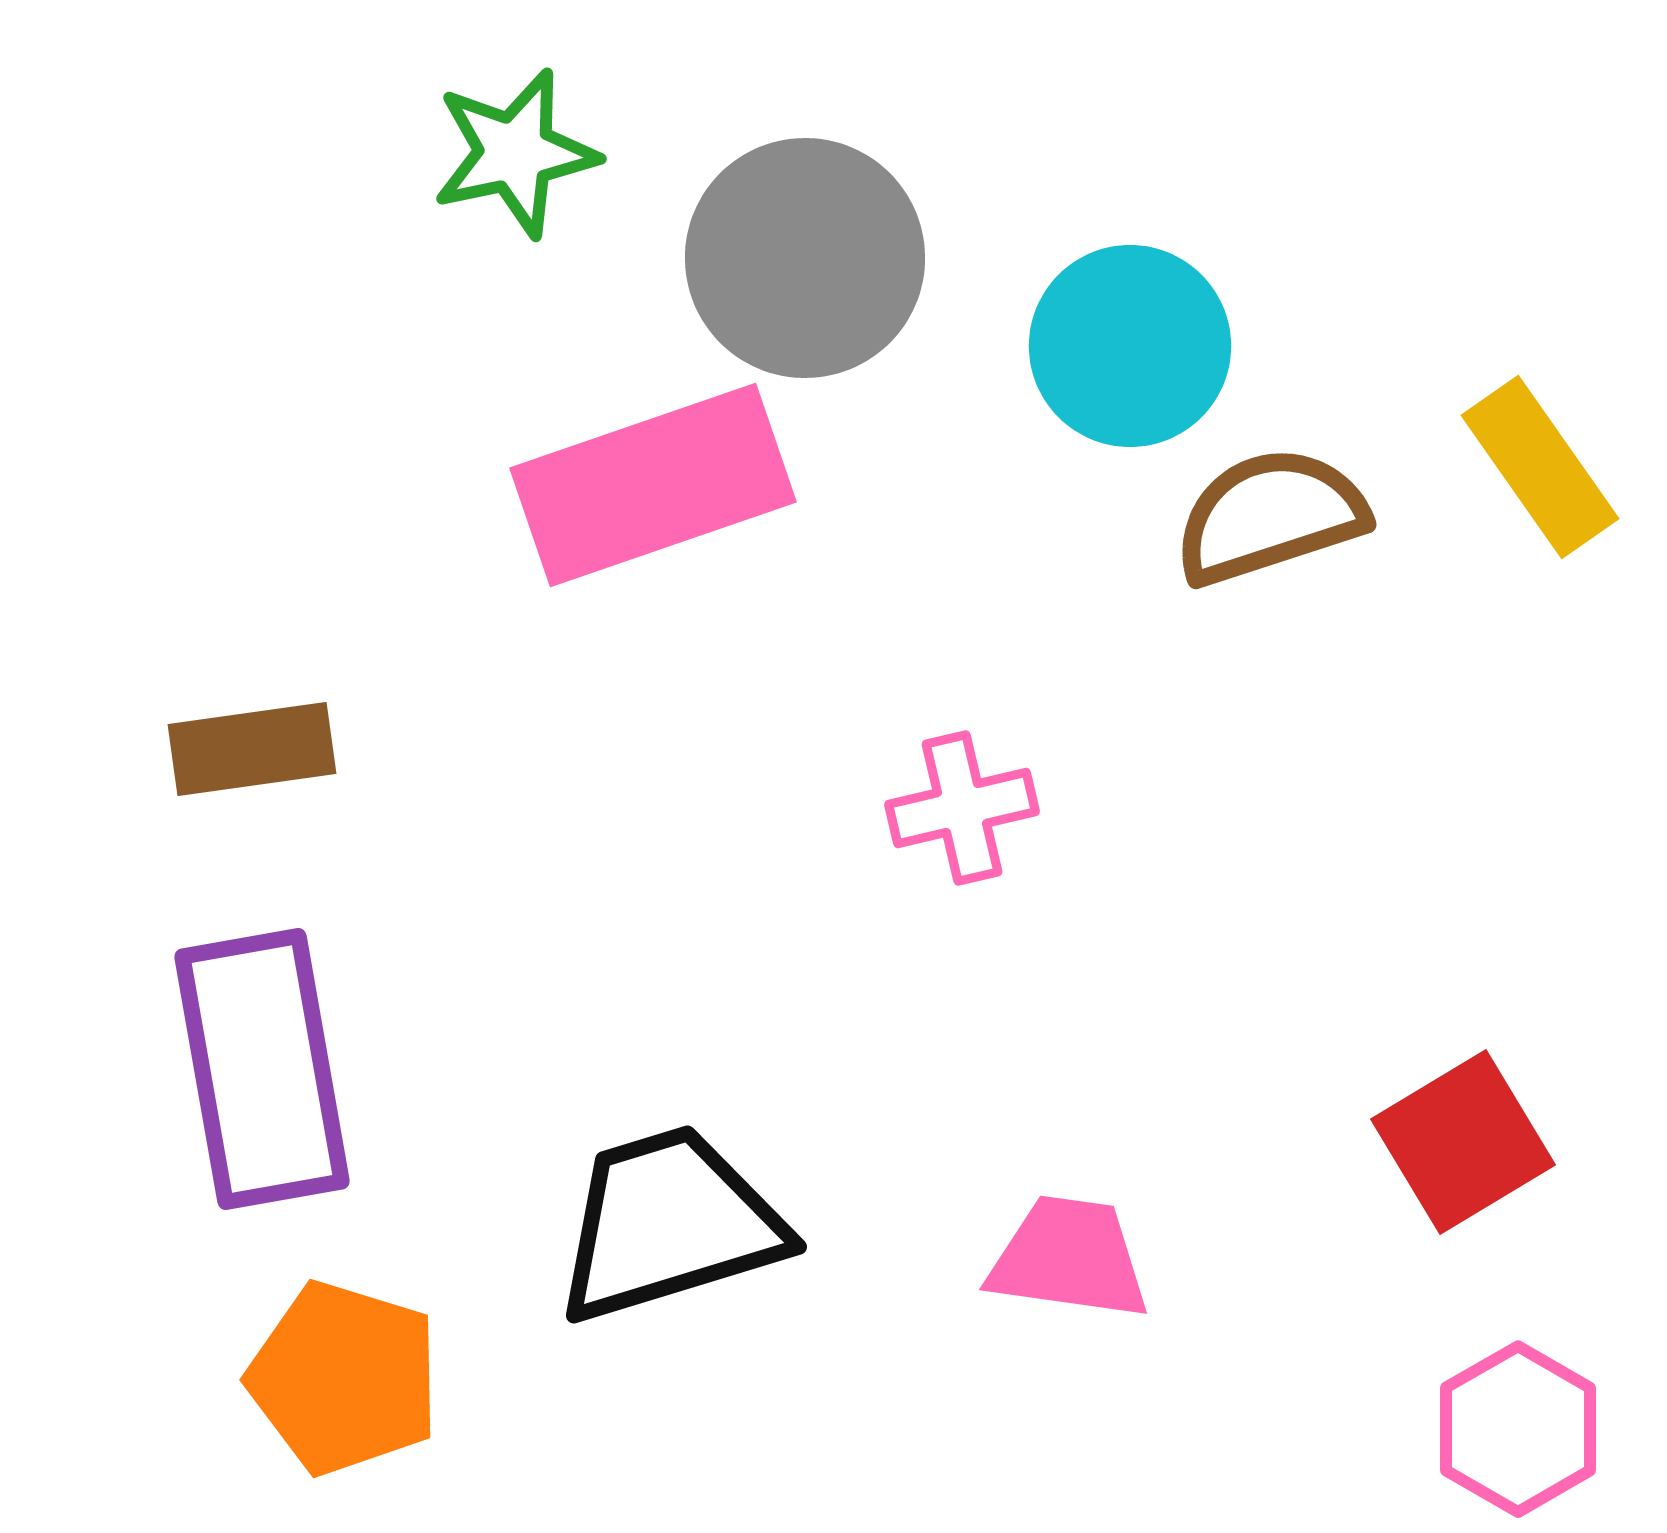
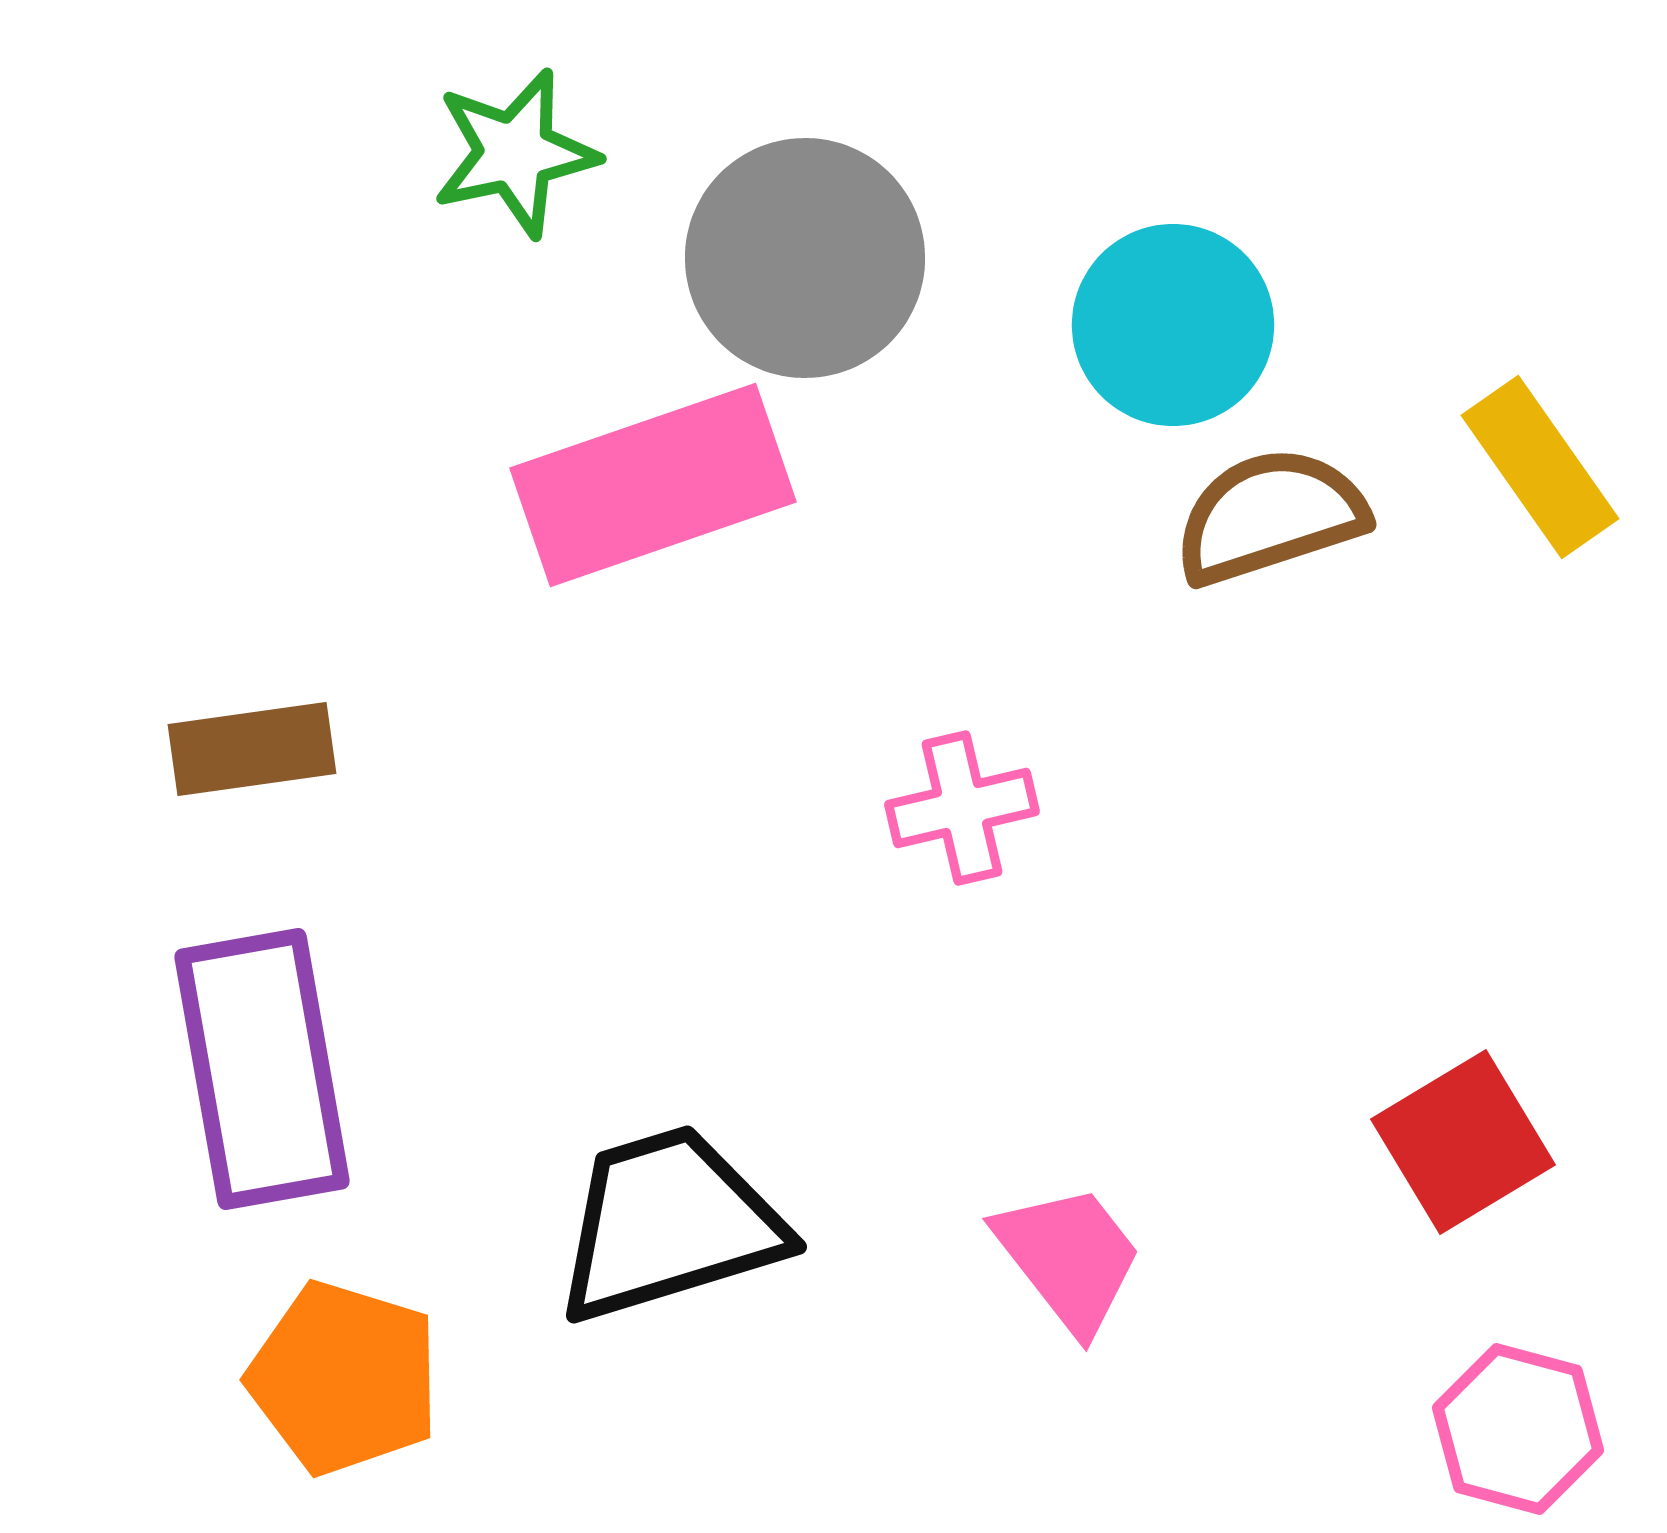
cyan circle: moved 43 px right, 21 px up
pink trapezoid: rotated 44 degrees clockwise
pink hexagon: rotated 15 degrees counterclockwise
